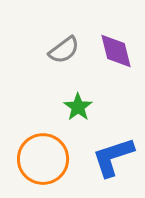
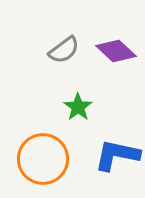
purple diamond: rotated 33 degrees counterclockwise
blue L-shape: moved 4 px right, 2 px up; rotated 30 degrees clockwise
